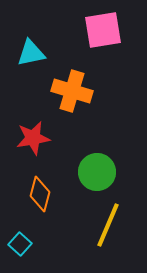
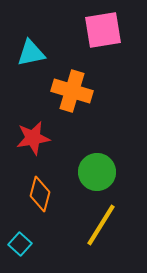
yellow line: moved 7 px left; rotated 9 degrees clockwise
